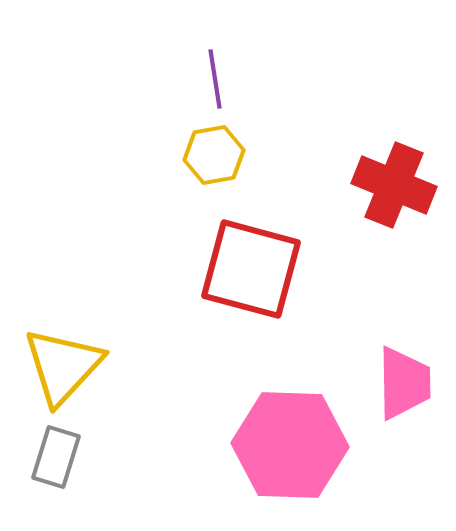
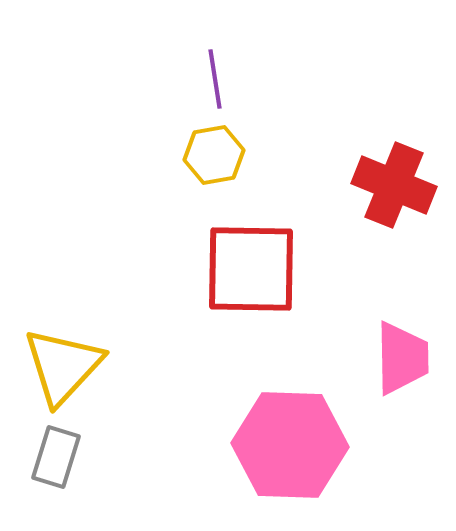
red square: rotated 14 degrees counterclockwise
pink trapezoid: moved 2 px left, 25 px up
